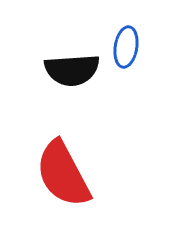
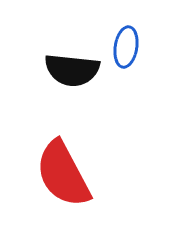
black semicircle: rotated 10 degrees clockwise
